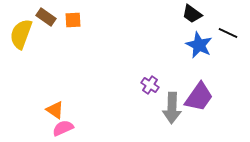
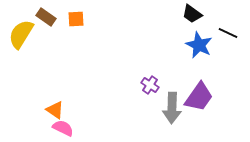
orange square: moved 3 px right, 1 px up
yellow semicircle: rotated 12 degrees clockwise
pink semicircle: rotated 50 degrees clockwise
